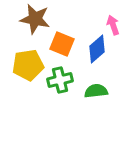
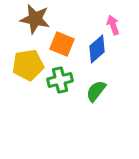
green semicircle: rotated 45 degrees counterclockwise
